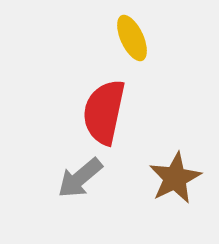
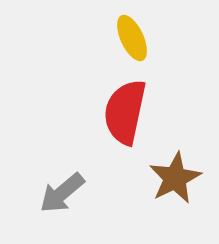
red semicircle: moved 21 px right
gray arrow: moved 18 px left, 15 px down
